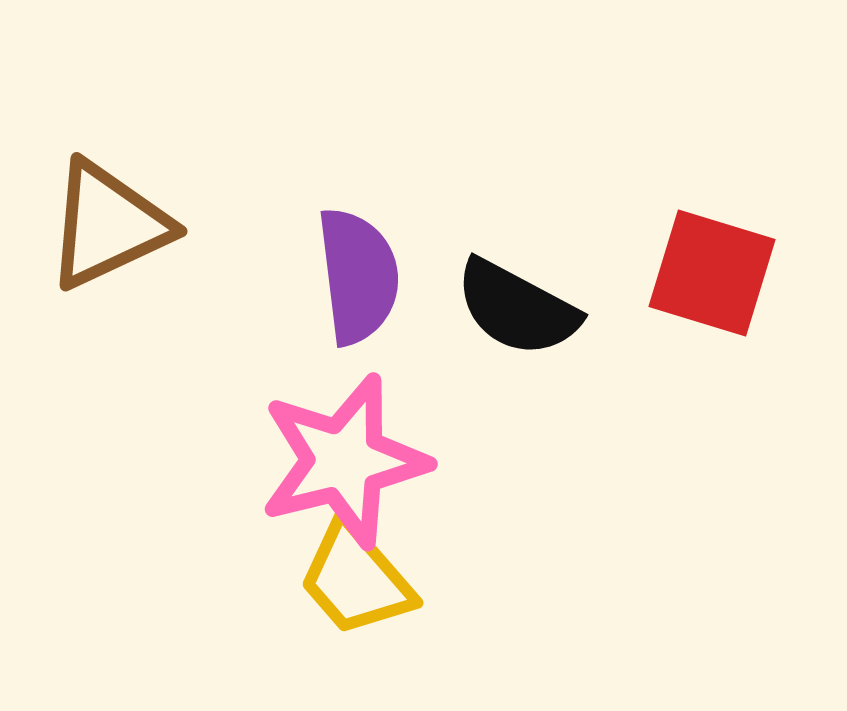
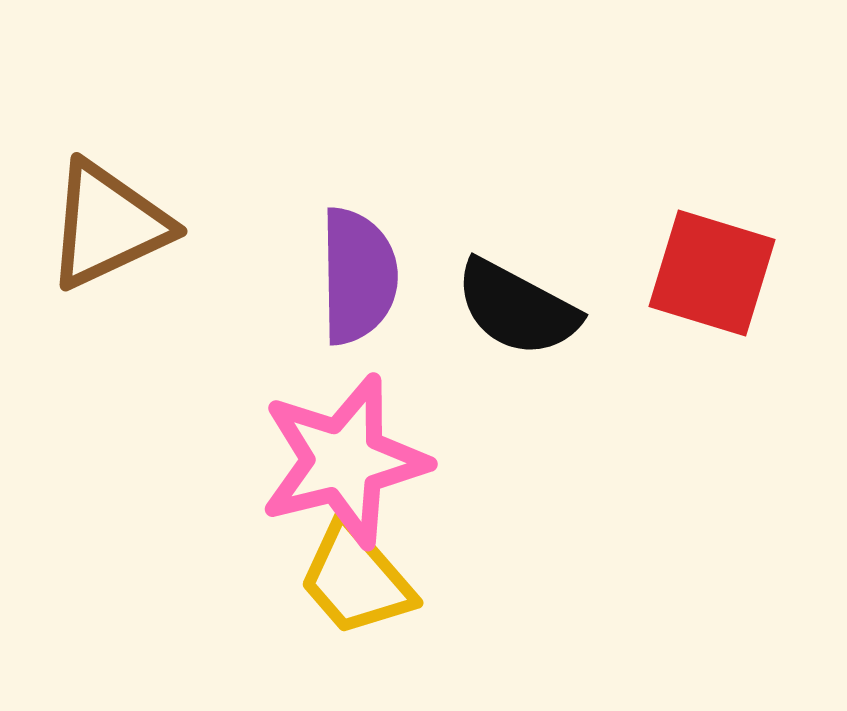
purple semicircle: rotated 6 degrees clockwise
